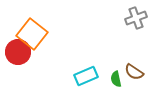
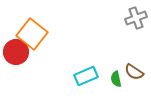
red circle: moved 2 px left
